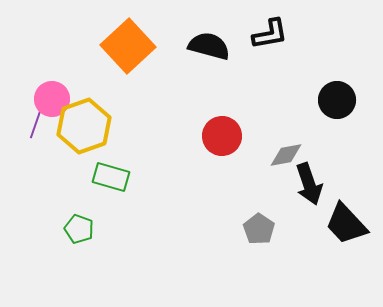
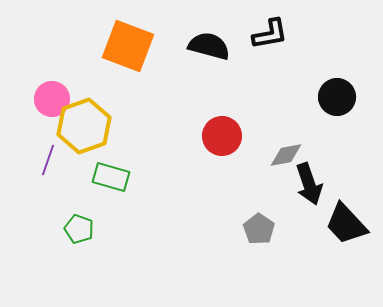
orange square: rotated 26 degrees counterclockwise
black circle: moved 3 px up
purple line: moved 12 px right, 37 px down
